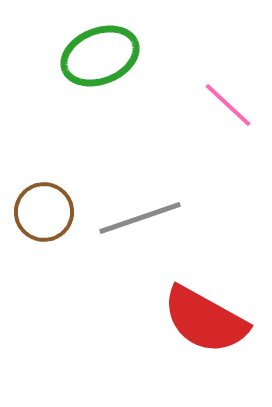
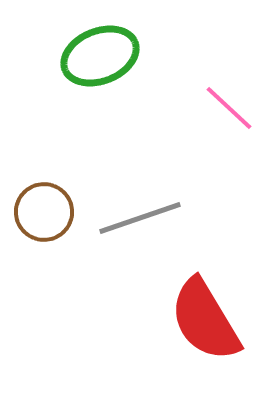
pink line: moved 1 px right, 3 px down
red semicircle: rotated 30 degrees clockwise
